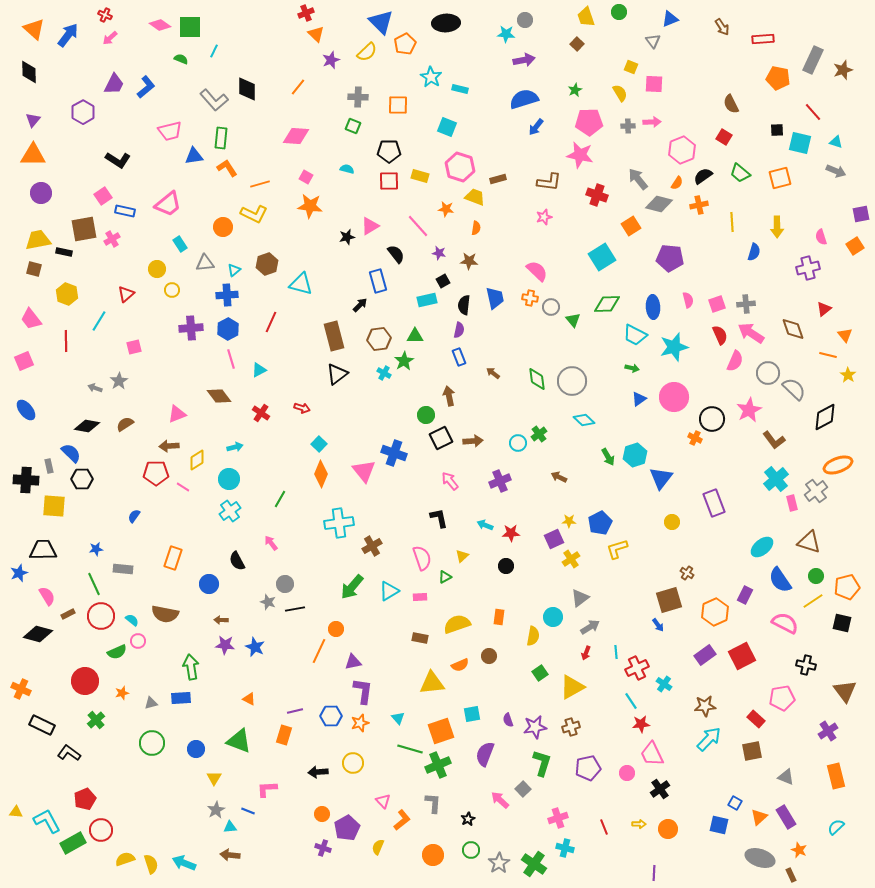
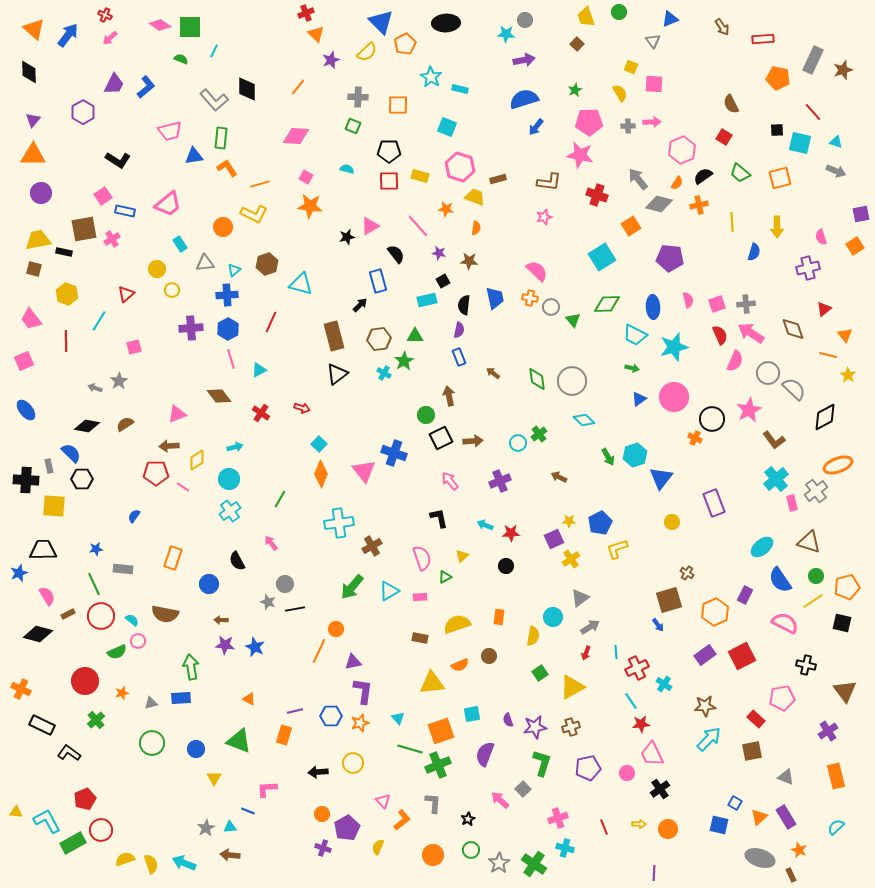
gray star at (216, 810): moved 10 px left, 18 px down
